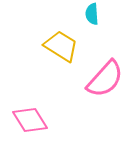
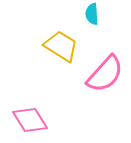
pink semicircle: moved 5 px up
